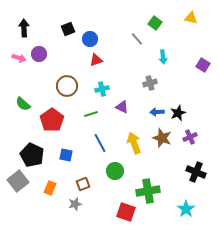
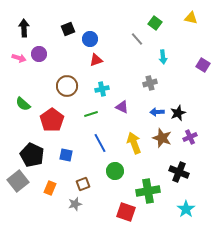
black cross: moved 17 px left
